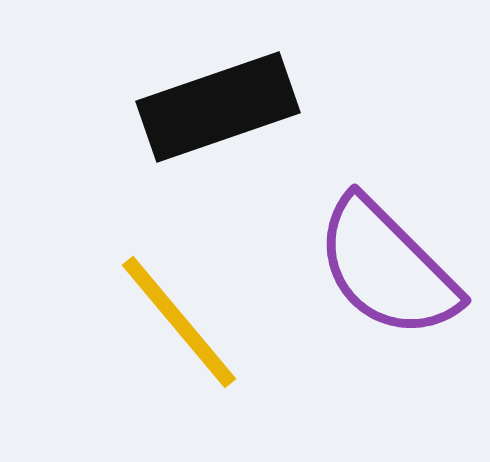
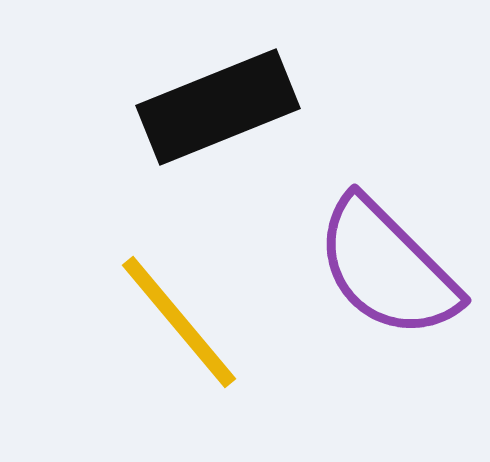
black rectangle: rotated 3 degrees counterclockwise
